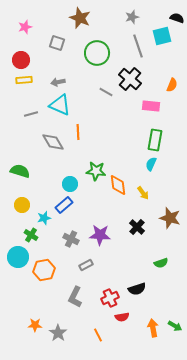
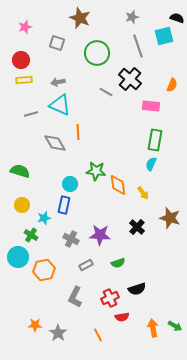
cyan square at (162, 36): moved 2 px right
gray diamond at (53, 142): moved 2 px right, 1 px down
blue rectangle at (64, 205): rotated 36 degrees counterclockwise
green semicircle at (161, 263): moved 43 px left
